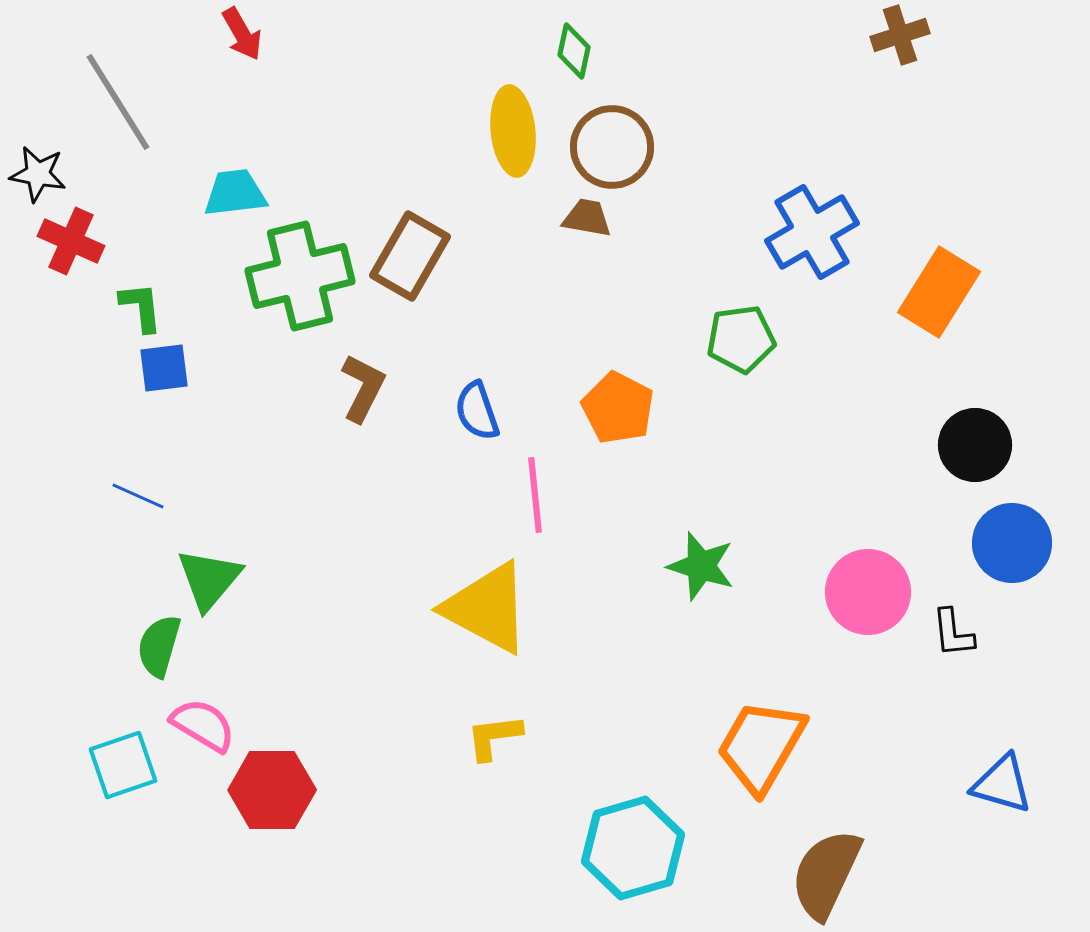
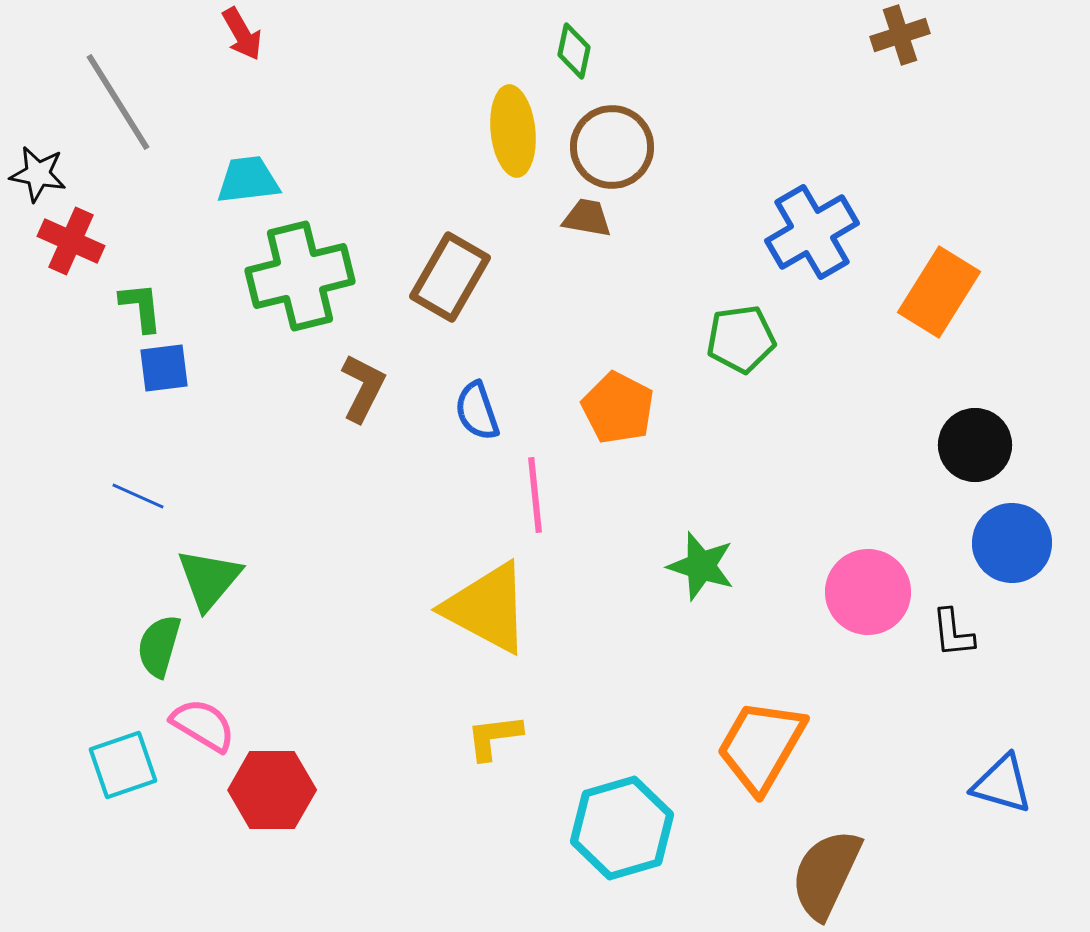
cyan trapezoid: moved 13 px right, 13 px up
brown rectangle: moved 40 px right, 21 px down
cyan hexagon: moved 11 px left, 20 px up
